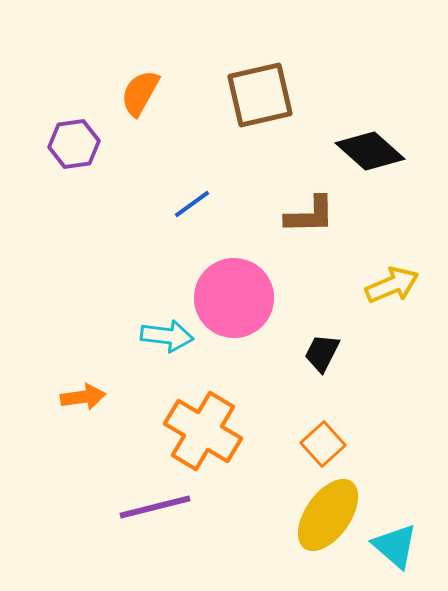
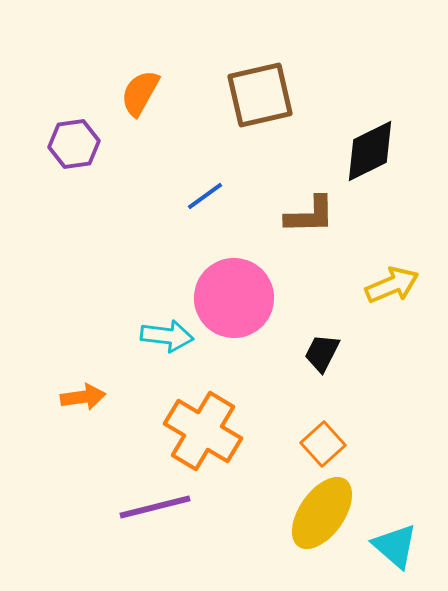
black diamond: rotated 68 degrees counterclockwise
blue line: moved 13 px right, 8 px up
yellow ellipse: moved 6 px left, 2 px up
